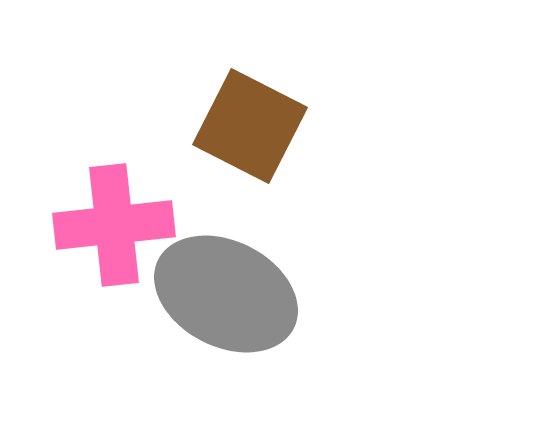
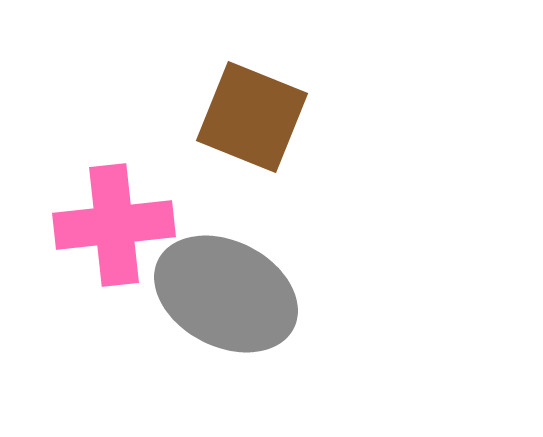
brown square: moved 2 px right, 9 px up; rotated 5 degrees counterclockwise
